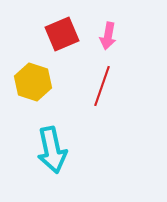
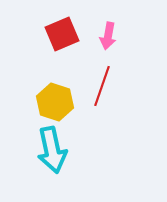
yellow hexagon: moved 22 px right, 20 px down
